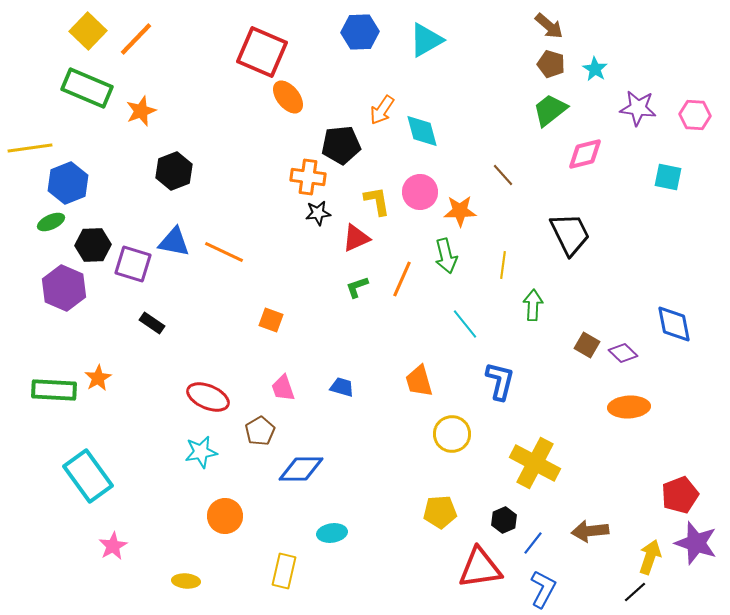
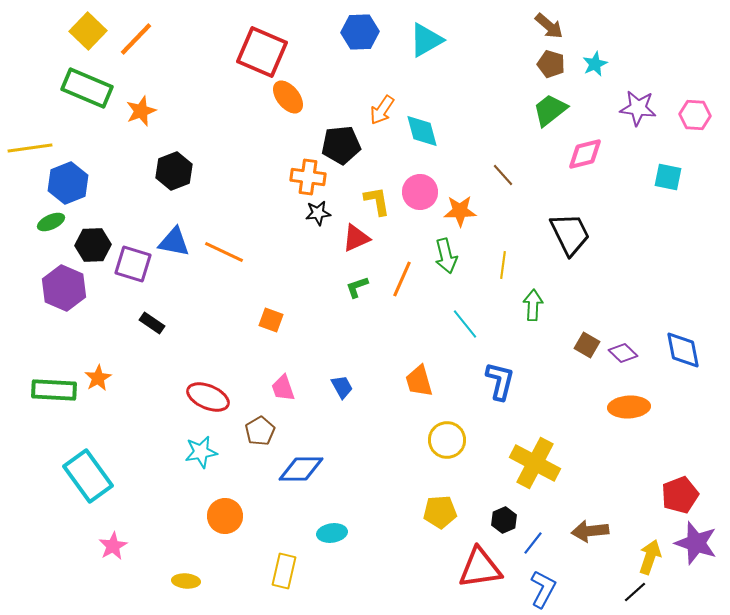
cyan star at (595, 69): moved 5 px up; rotated 15 degrees clockwise
blue diamond at (674, 324): moved 9 px right, 26 px down
blue trapezoid at (342, 387): rotated 45 degrees clockwise
yellow circle at (452, 434): moved 5 px left, 6 px down
